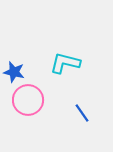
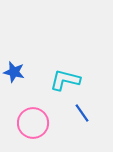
cyan L-shape: moved 17 px down
pink circle: moved 5 px right, 23 px down
